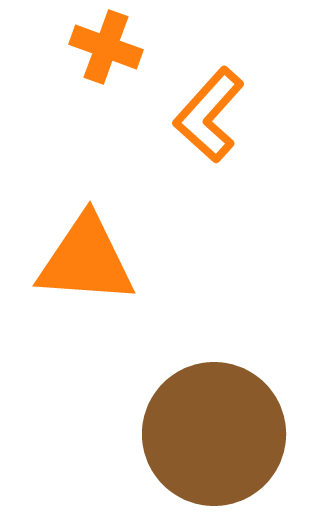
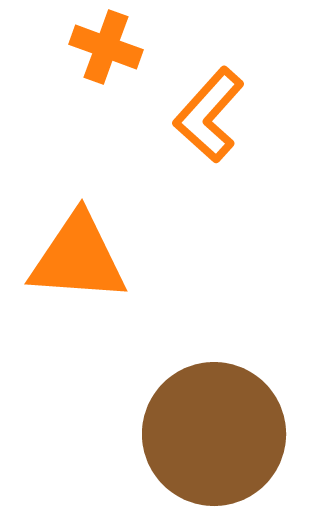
orange triangle: moved 8 px left, 2 px up
